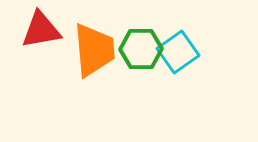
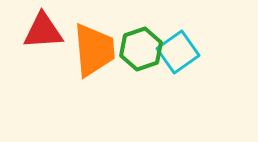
red triangle: moved 2 px right, 1 px down; rotated 6 degrees clockwise
green hexagon: rotated 18 degrees counterclockwise
